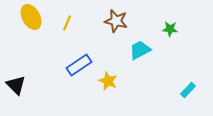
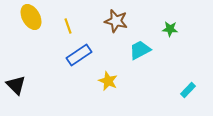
yellow line: moved 1 px right, 3 px down; rotated 42 degrees counterclockwise
blue rectangle: moved 10 px up
